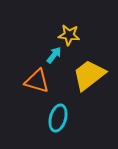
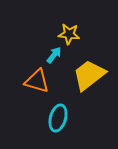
yellow star: moved 1 px up
